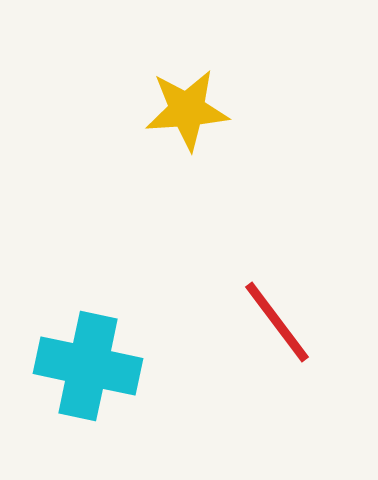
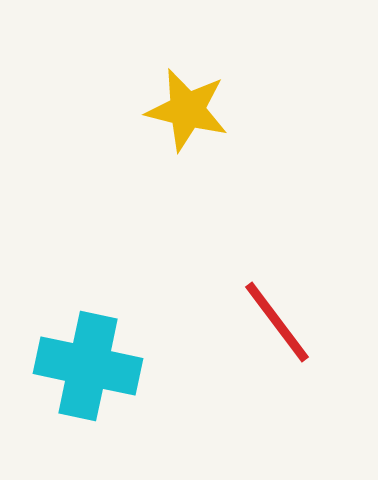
yellow star: rotated 18 degrees clockwise
